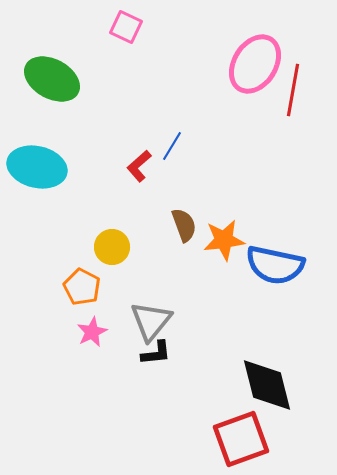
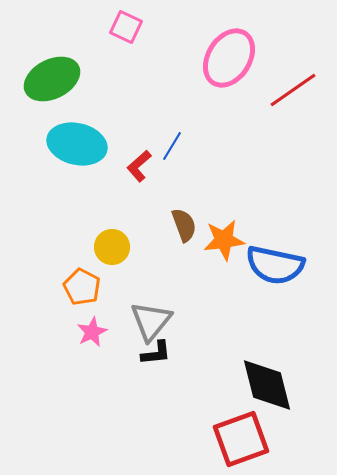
pink ellipse: moved 26 px left, 6 px up
green ellipse: rotated 56 degrees counterclockwise
red line: rotated 45 degrees clockwise
cyan ellipse: moved 40 px right, 23 px up
